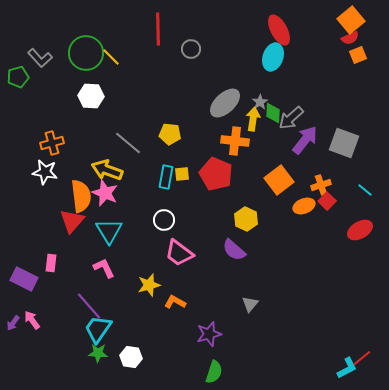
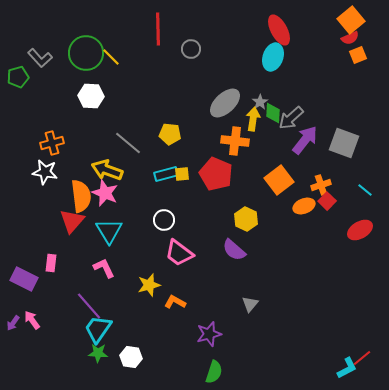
cyan rectangle at (166, 177): moved 3 px up; rotated 65 degrees clockwise
